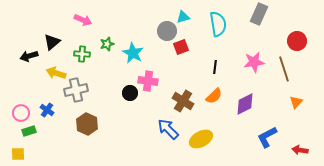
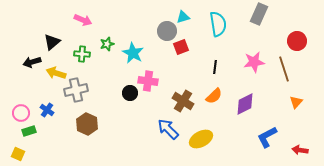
black arrow: moved 3 px right, 6 px down
yellow square: rotated 24 degrees clockwise
